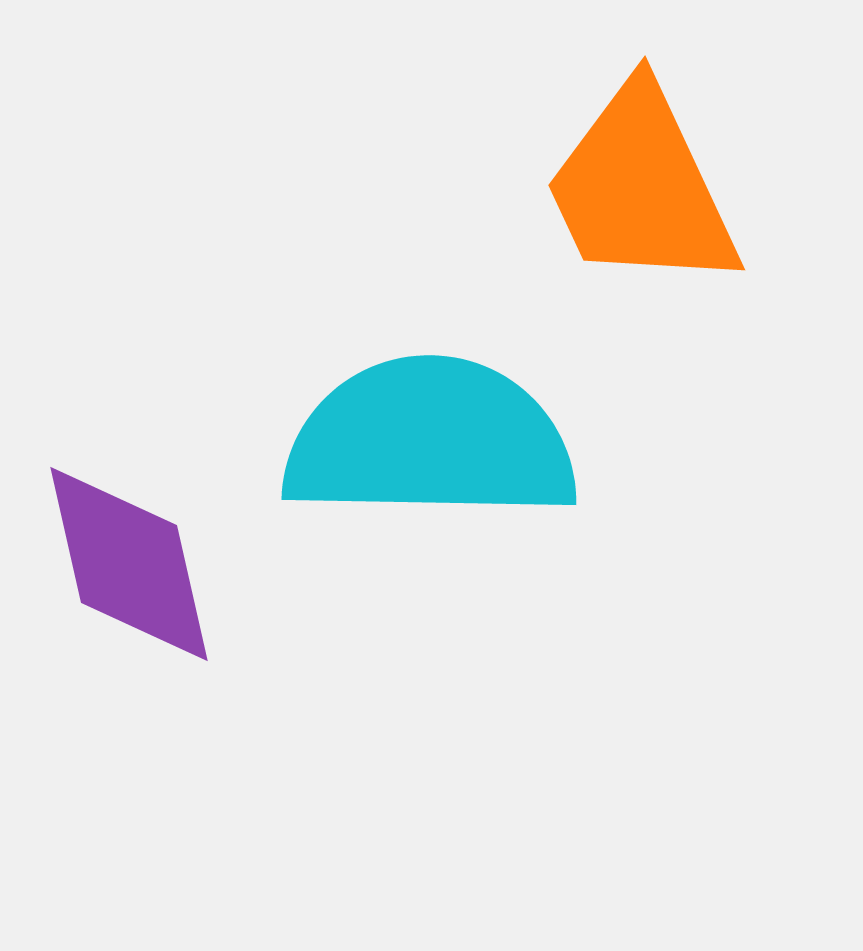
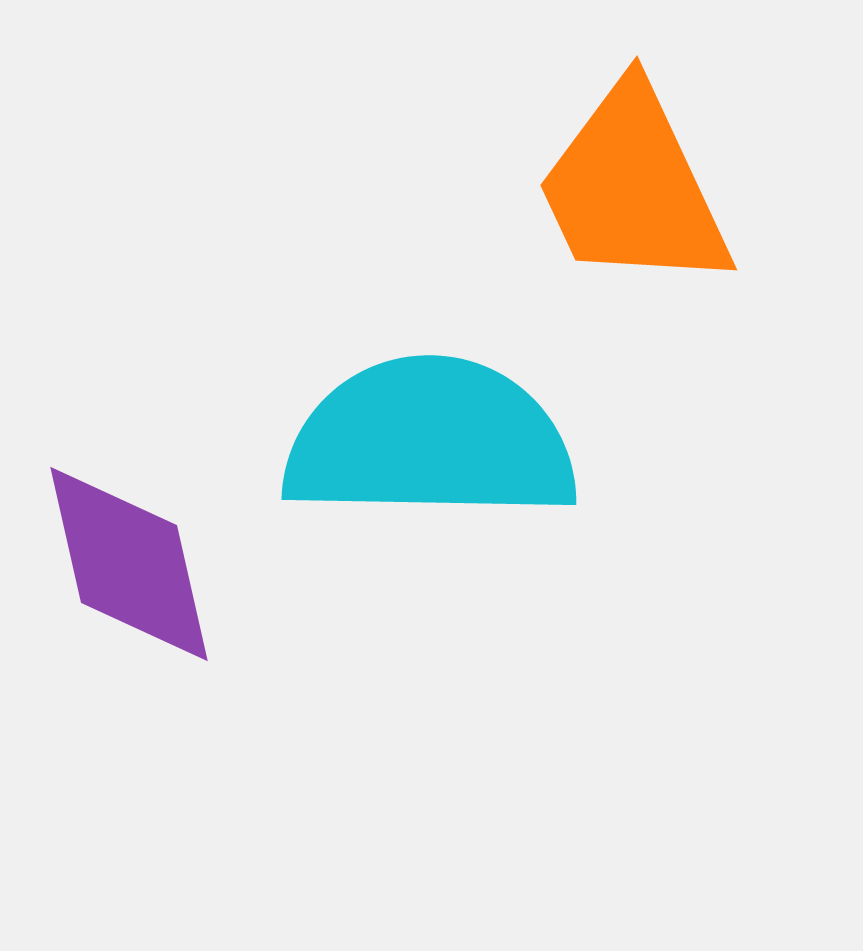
orange trapezoid: moved 8 px left
